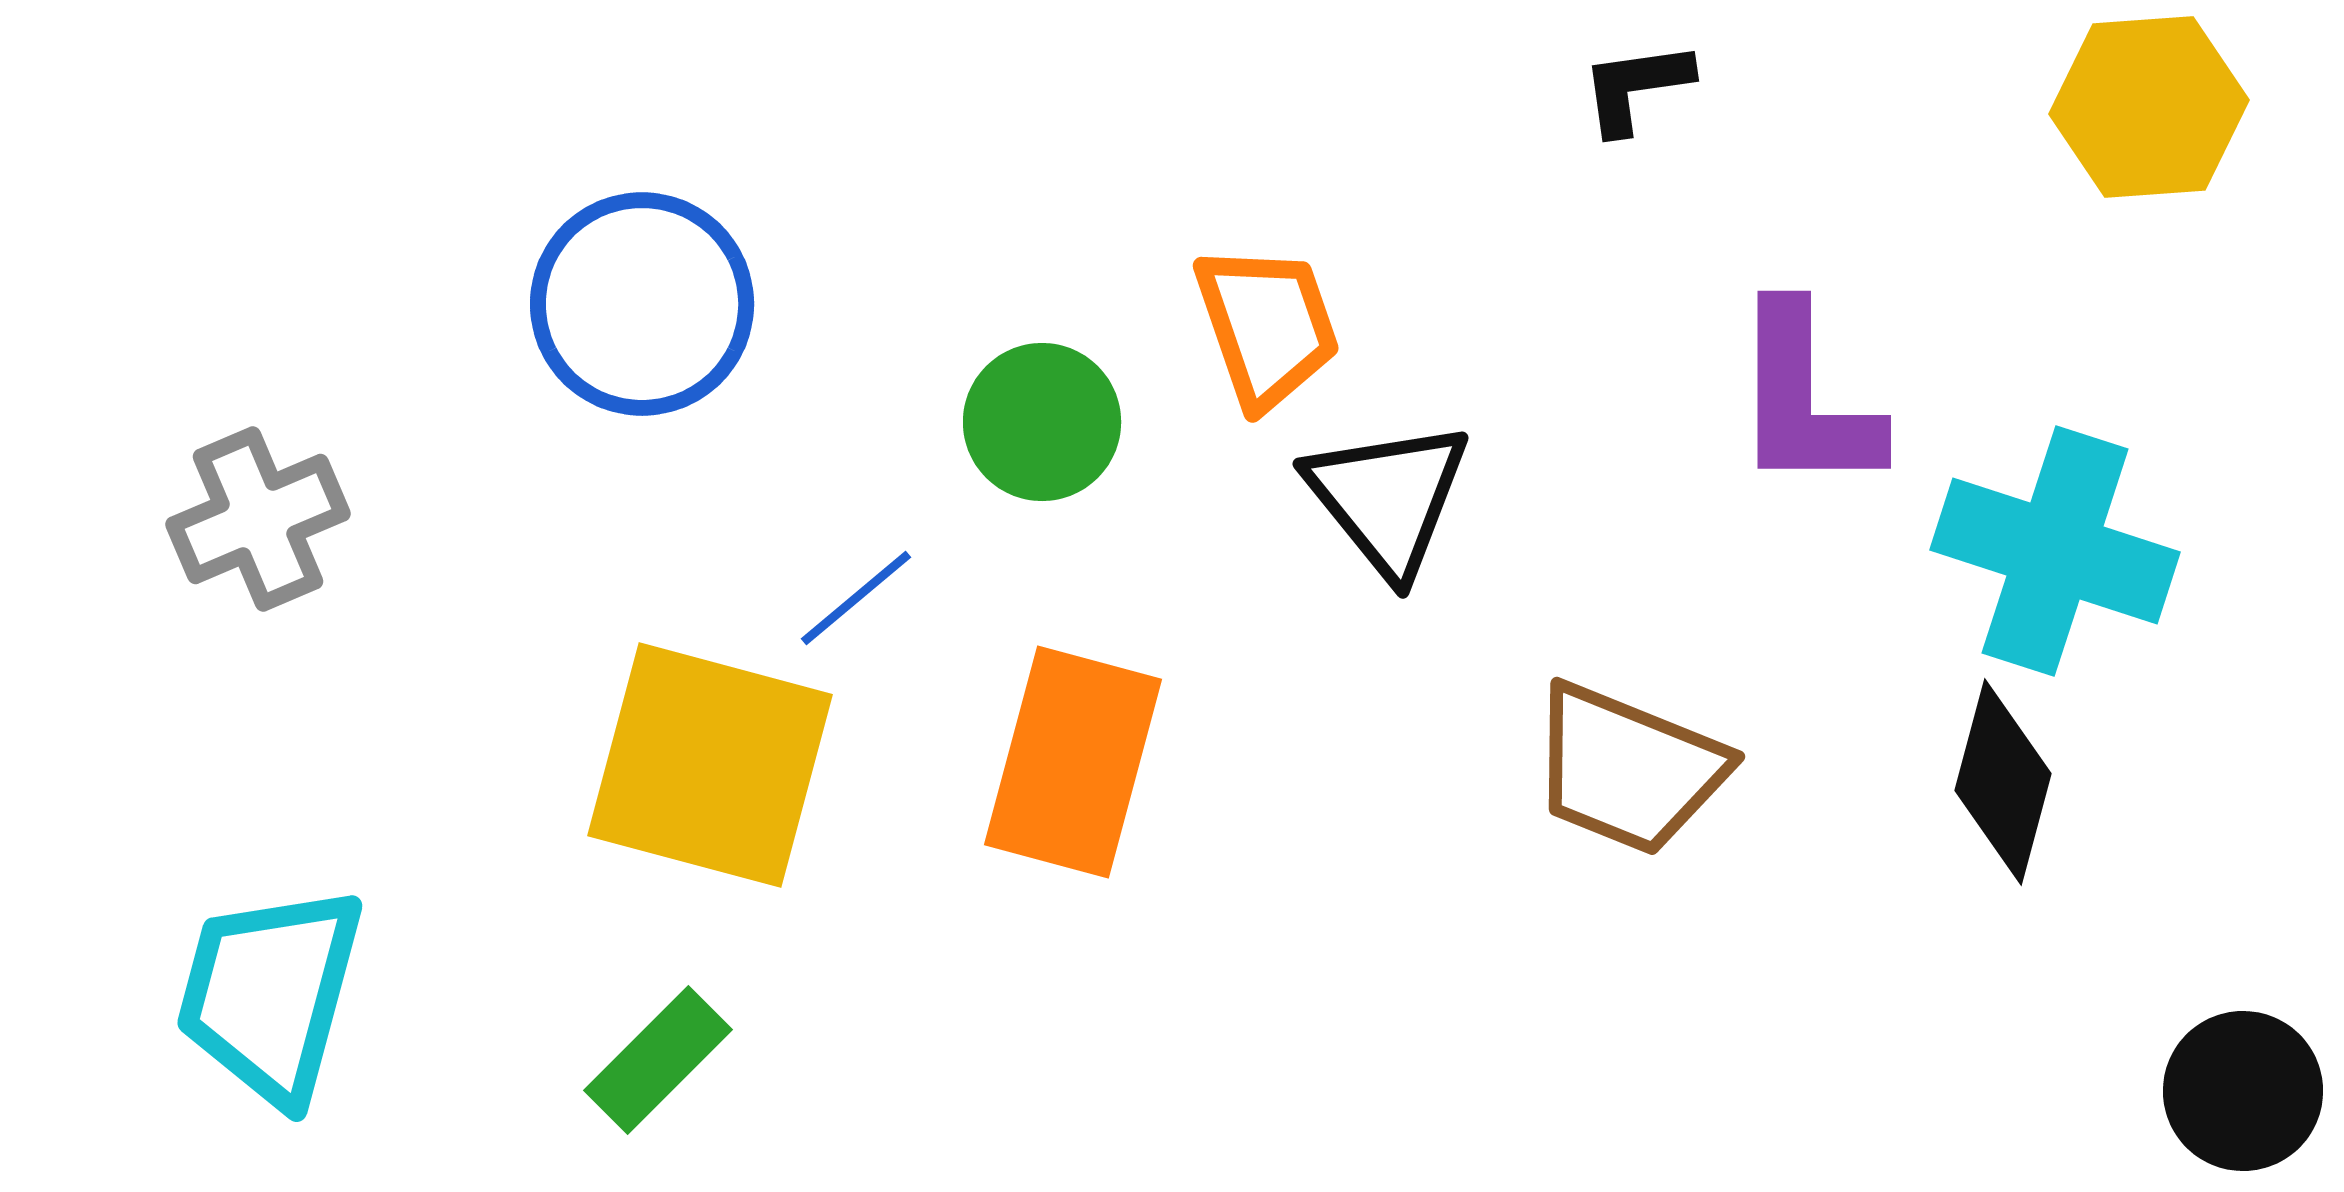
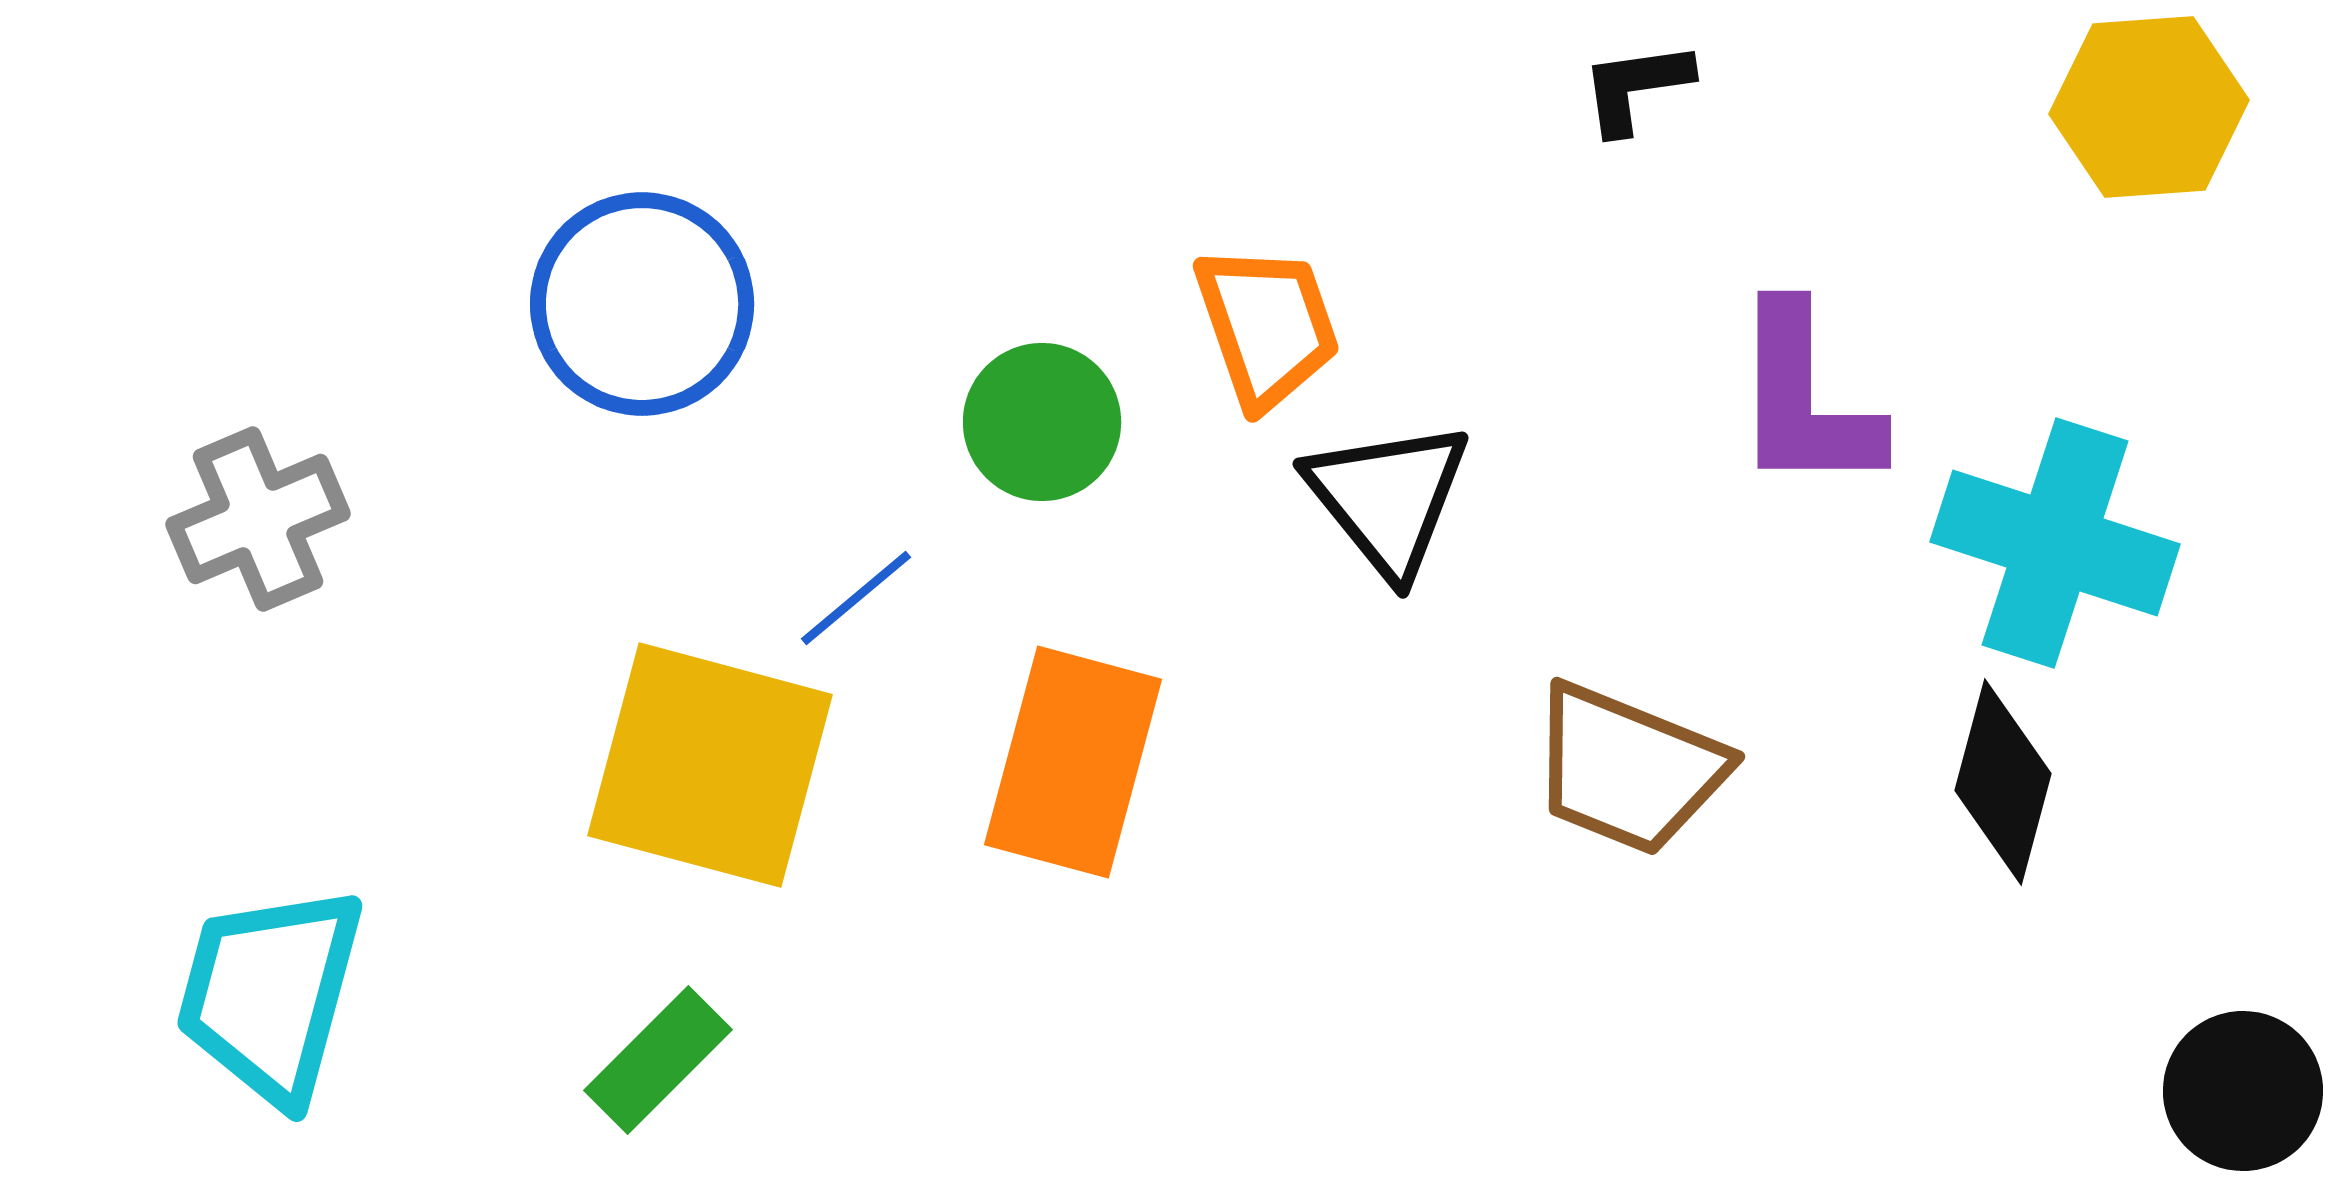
cyan cross: moved 8 px up
